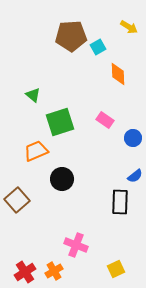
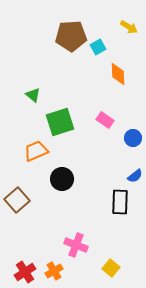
yellow square: moved 5 px left, 1 px up; rotated 24 degrees counterclockwise
